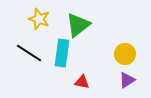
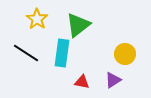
yellow star: moved 2 px left; rotated 15 degrees clockwise
black line: moved 3 px left
purple triangle: moved 14 px left
